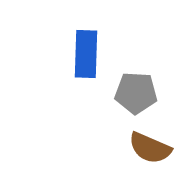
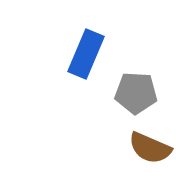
blue rectangle: rotated 21 degrees clockwise
